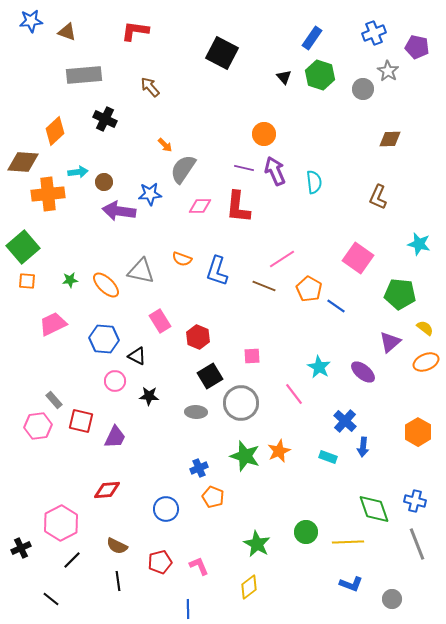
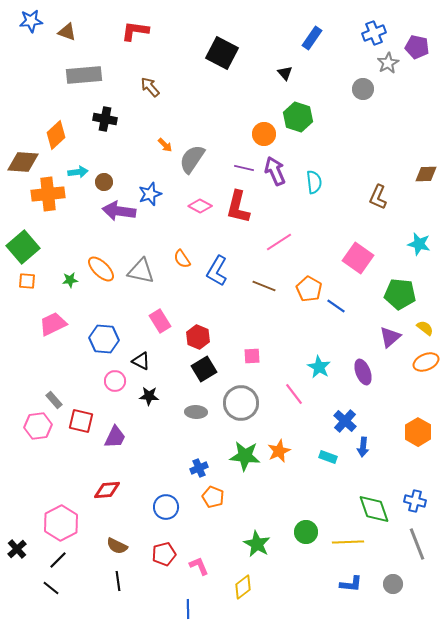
gray star at (388, 71): moved 8 px up; rotated 10 degrees clockwise
green hexagon at (320, 75): moved 22 px left, 42 px down
black triangle at (284, 77): moved 1 px right, 4 px up
black cross at (105, 119): rotated 15 degrees counterclockwise
orange diamond at (55, 131): moved 1 px right, 4 px down
brown diamond at (390, 139): moved 36 px right, 35 px down
gray semicircle at (183, 169): moved 9 px right, 10 px up
blue star at (150, 194): rotated 15 degrees counterclockwise
pink diamond at (200, 206): rotated 30 degrees clockwise
red L-shape at (238, 207): rotated 8 degrees clockwise
orange semicircle at (182, 259): rotated 36 degrees clockwise
pink line at (282, 259): moved 3 px left, 17 px up
blue L-shape at (217, 271): rotated 12 degrees clockwise
orange ellipse at (106, 285): moved 5 px left, 16 px up
purple triangle at (390, 342): moved 5 px up
black triangle at (137, 356): moved 4 px right, 5 px down
purple ellipse at (363, 372): rotated 30 degrees clockwise
black square at (210, 376): moved 6 px left, 7 px up
green star at (245, 456): rotated 12 degrees counterclockwise
blue circle at (166, 509): moved 2 px up
black cross at (21, 548): moved 4 px left, 1 px down; rotated 18 degrees counterclockwise
black line at (72, 560): moved 14 px left
red pentagon at (160, 562): moved 4 px right, 8 px up
blue L-shape at (351, 584): rotated 15 degrees counterclockwise
yellow diamond at (249, 587): moved 6 px left
black line at (51, 599): moved 11 px up
gray circle at (392, 599): moved 1 px right, 15 px up
